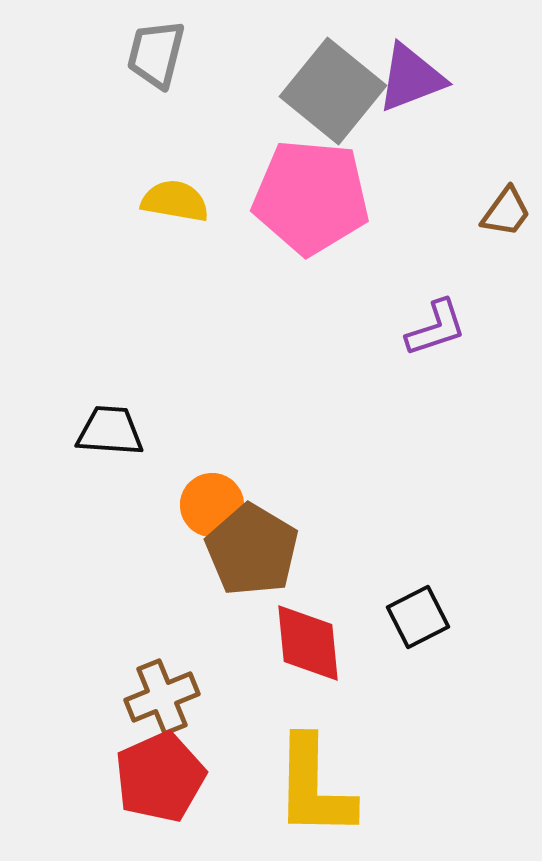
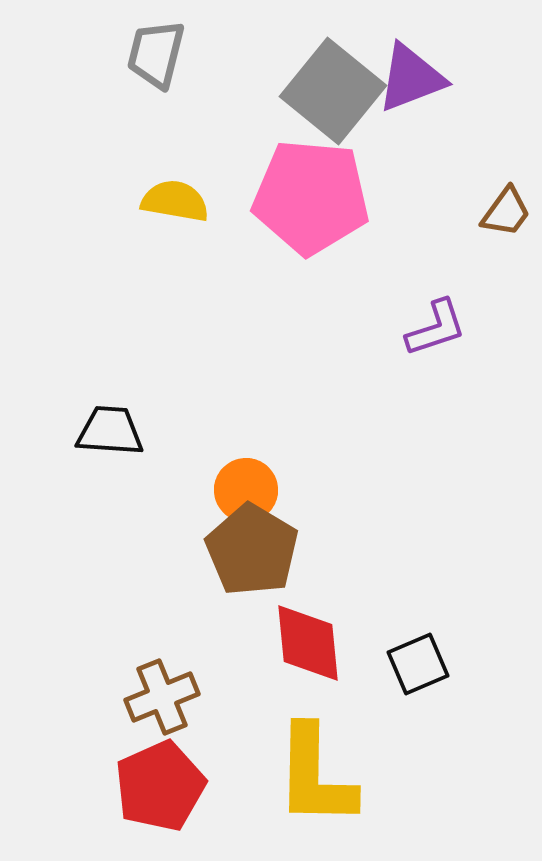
orange circle: moved 34 px right, 15 px up
black square: moved 47 px down; rotated 4 degrees clockwise
red pentagon: moved 9 px down
yellow L-shape: moved 1 px right, 11 px up
